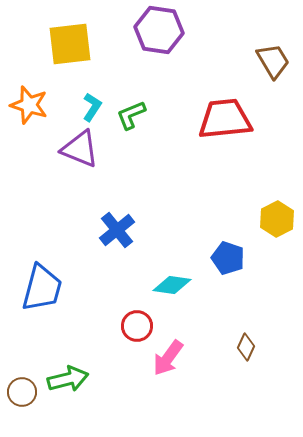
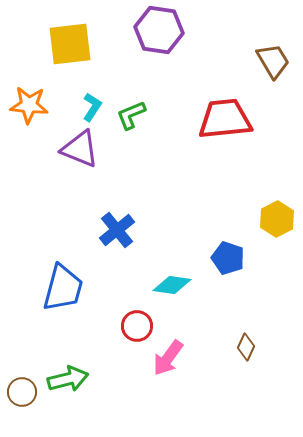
orange star: rotated 12 degrees counterclockwise
blue trapezoid: moved 21 px right
